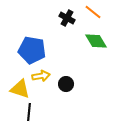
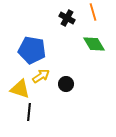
orange line: rotated 36 degrees clockwise
green diamond: moved 2 px left, 3 px down
yellow arrow: rotated 24 degrees counterclockwise
